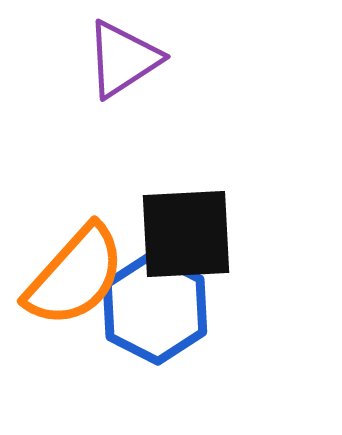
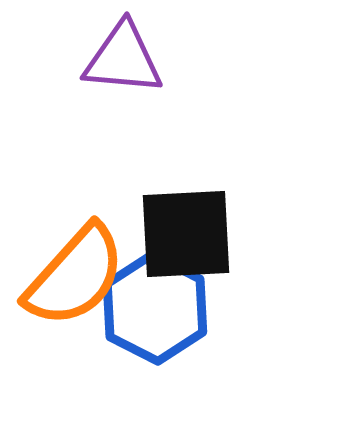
purple triangle: rotated 38 degrees clockwise
